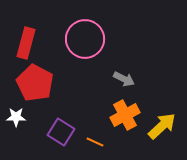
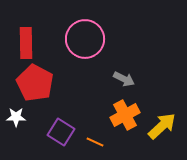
red rectangle: rotated 16 degrees counterclockwise
